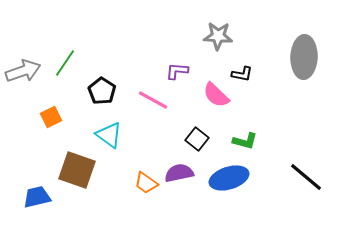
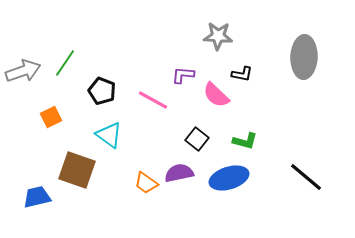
purple L-shape: moved 6 px right, 4 px down
black pentagon: rotated 12 degrees counterclockwise
